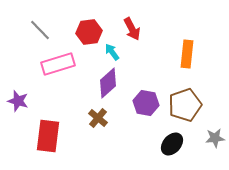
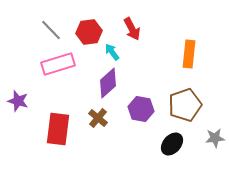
gray line: moved 11 px right
orange rectangle: moved 2 px right
purple hexagon: moved 5 px left, 6 px down
red rectangle: moved 10 px right, 7 px up
